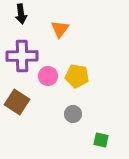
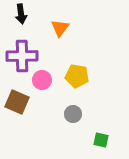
orange triangle: moved 1 px up
pink circle: moved 6 px left, 4 px down
brown square: rotated 10 degrees counterclockwise
